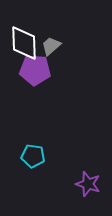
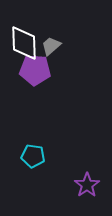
purple star: moved 1 px left, 1 px down; rotated 20 degrees clockwise
